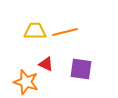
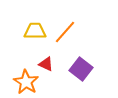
orange line: rotated 35 degrees counterclockwise
purple square: rotated 30 degrees clockwise
orange star: rotated 15 degrees clockwise
